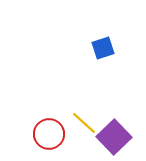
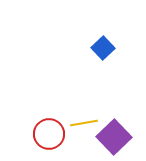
blue square: rotated 25 degrees counterclockwise
yellow line: rotated 52 degrees counterclockwise
